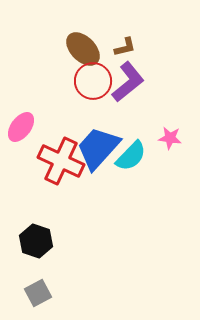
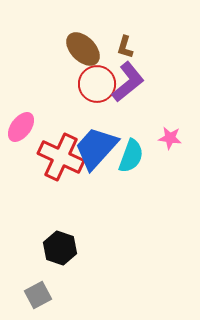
brown L-shape: rotated 120 degrees clockwise
red circle: moved 4 px right, 3 px down
blue trapezoid: moved 2 px left
cyan semicircle: rotated 24 degrees counterclockwise
red cross: moved 4 px up
black hexagon: moved 24 px right, 7 px down
gray square: moved 2 px down
